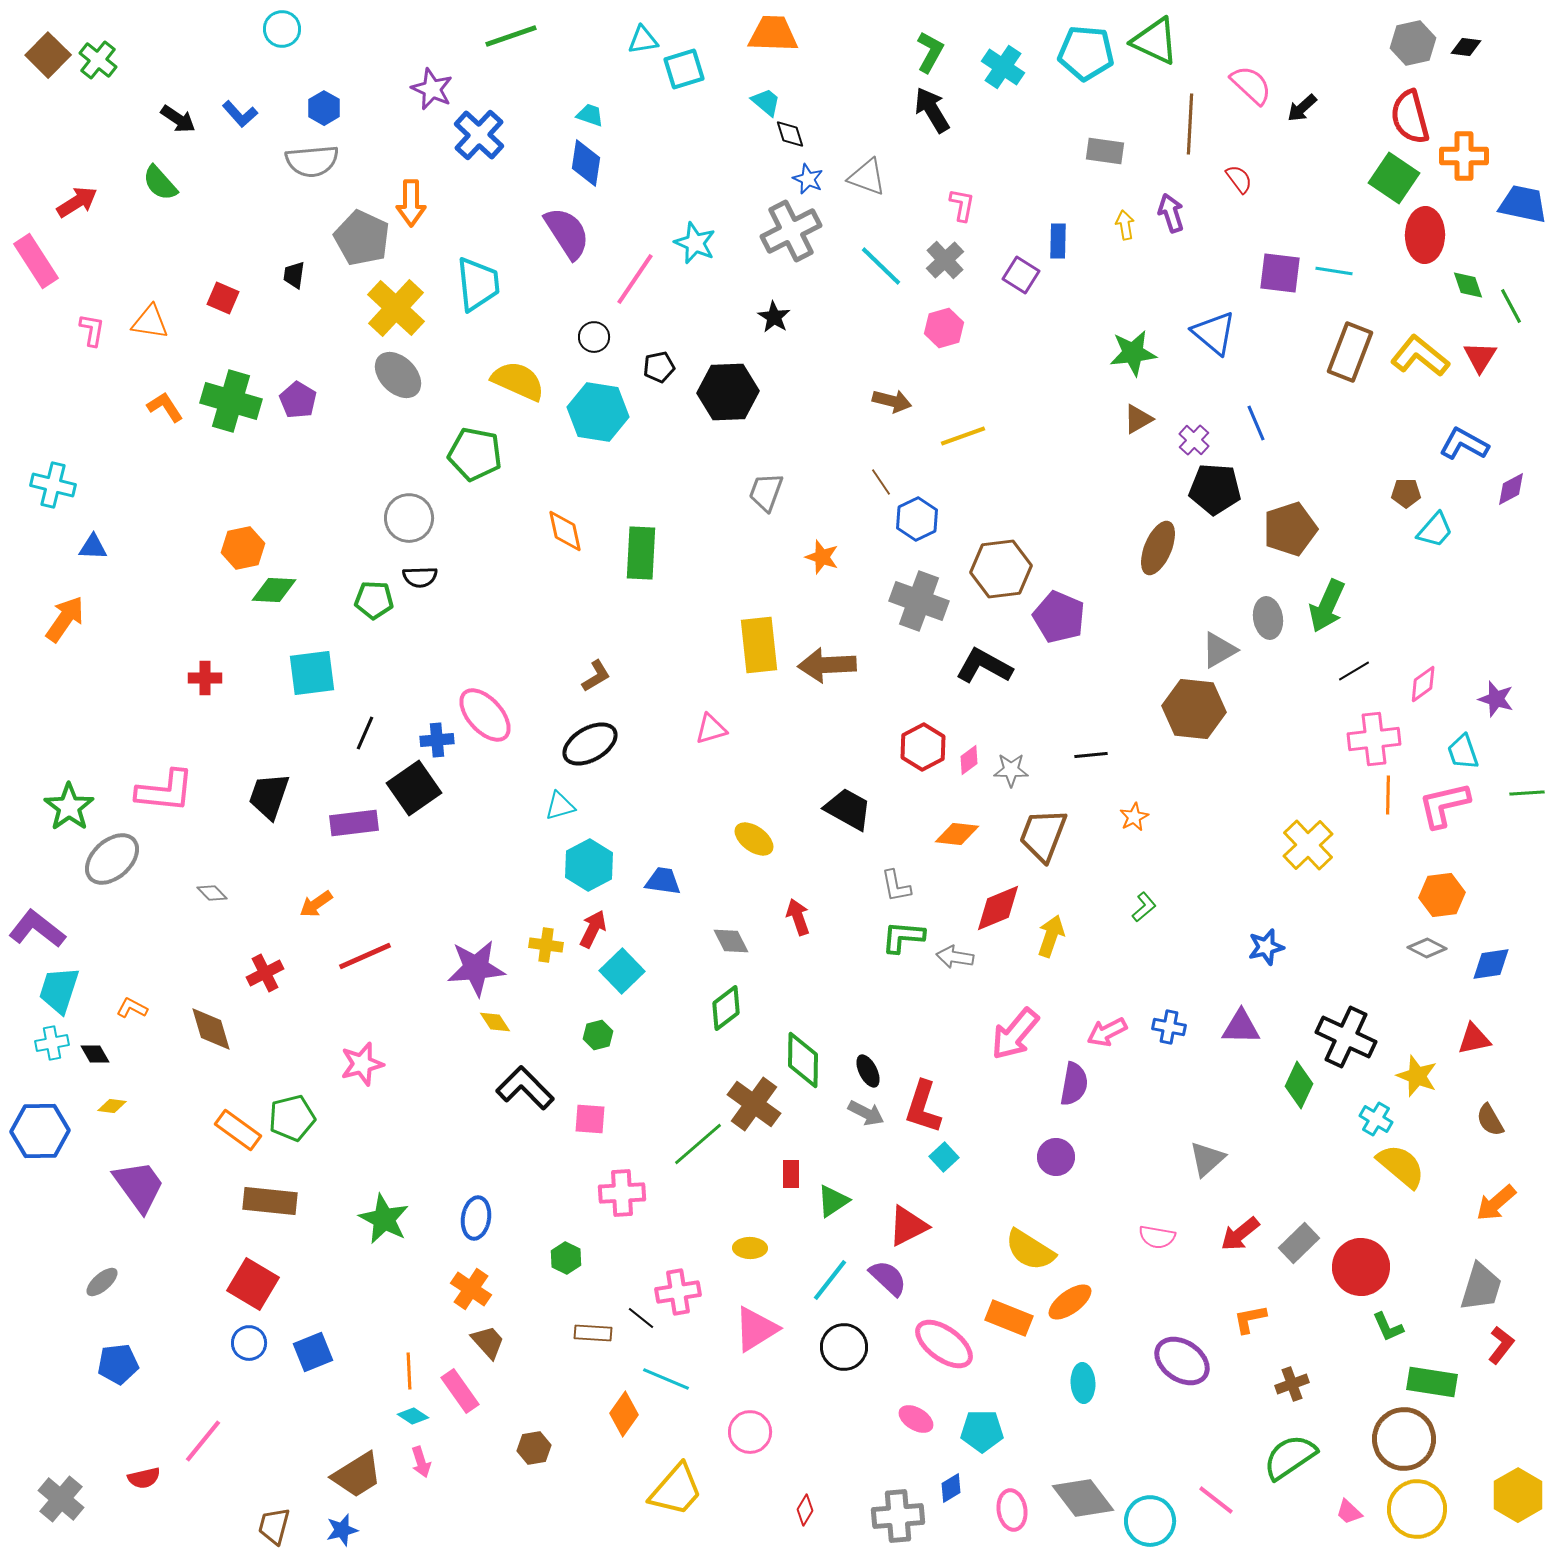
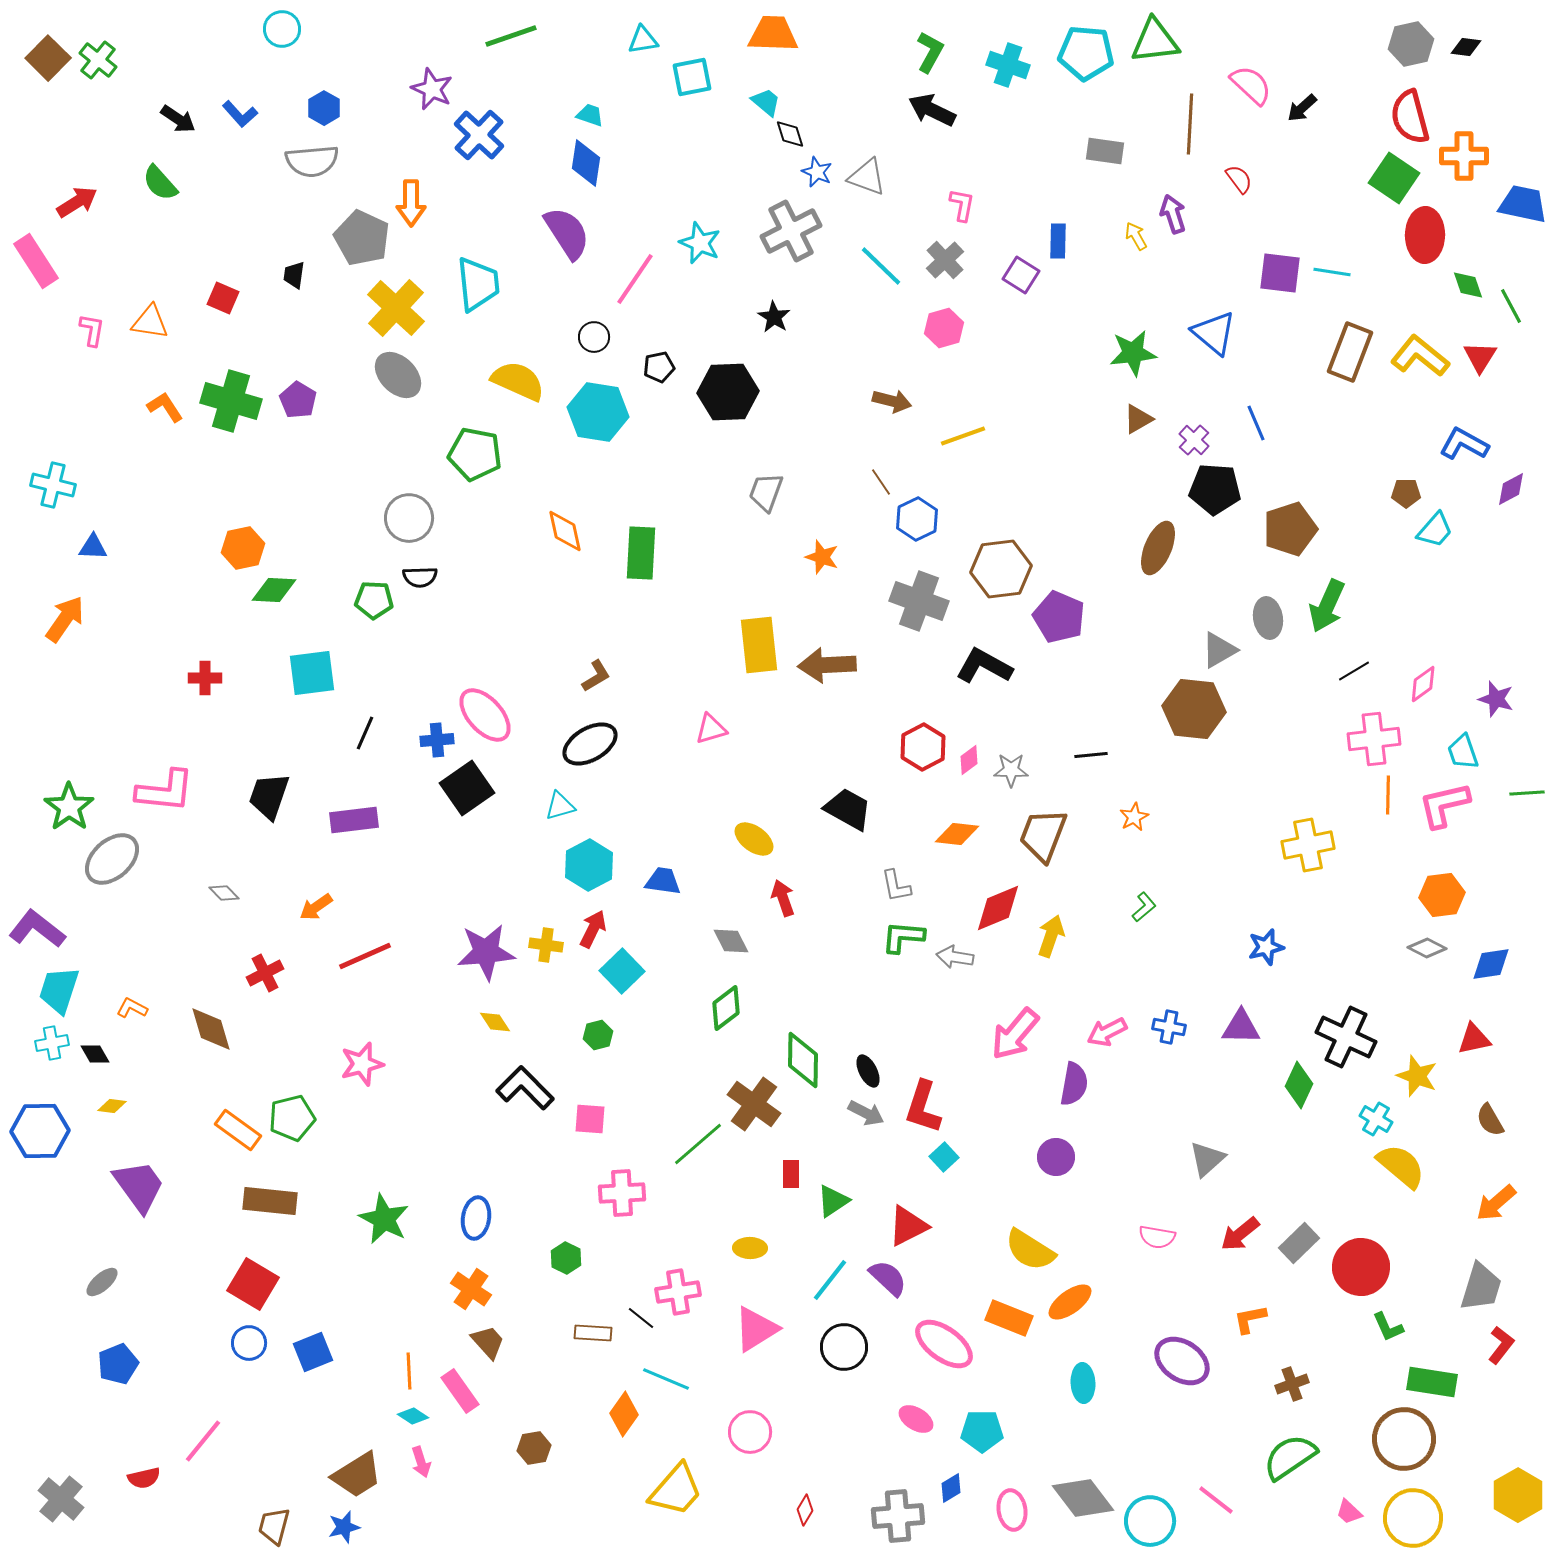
green triangle at (1155, 41): rotated 32 degrees counterclockwise
gray hexagon at (1413, 43): moved 2 px left, 1 px down
brown square at (48, 55): moved 3 px down
cyan cross at (1003, 67): moved 5 px right, 2 px up; rotated 15 degrees counterclockwise
cyan square at (684, 69): moved 8 px right, 8 px down; rotated 6 degrees clockwise
black arrow at (932, 110): rotated 33 degrees counterclockwise
blue star at (808, 179): moved 9 px right, 7 px up
purple arrow at (1171, 213): moved 2 px right, 1 px down
yellow arrow at (1125, 225): moved 11 px right, 11 px down; rotated 20 degrees counterclockwise
cyan star at (695, 243): moved 5 px right
cyan line at (1334, 271): moved 2 px left, 1 px down
black square at (414, 788): moved 53 px right
purple rectangle at (354, 823): moved 3 px up
yellow cross at (1308, 845): rotated 33 degrees clockwise
gray diamond at (212, 893): moved 12 px right
orange arrow at (316, 904): moved 3 px down
red arrow at (798, 917): moved 15 px left, 19 px up
purple star at (476, 968): moved 10 px right, 16 px up
blue pentagon at (118, 1364): rotated 15 degrees counterclockwise
yellow circle at (1417, 1509): moved 4 px left, 9 px down
blue star at (342, 1530): moved 2 px right, 3 px up
